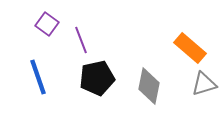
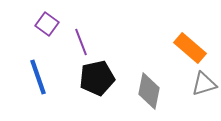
purple line: moved 2 px down
gray diamond: moved 5 px down
